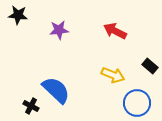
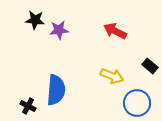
black star: moved 17 px right, 5 px down
yellow arrow: moved 1 px left, 1 px down
blue semicircle: rotated 52 degrees clockwise
black cross: moved 3 px left
